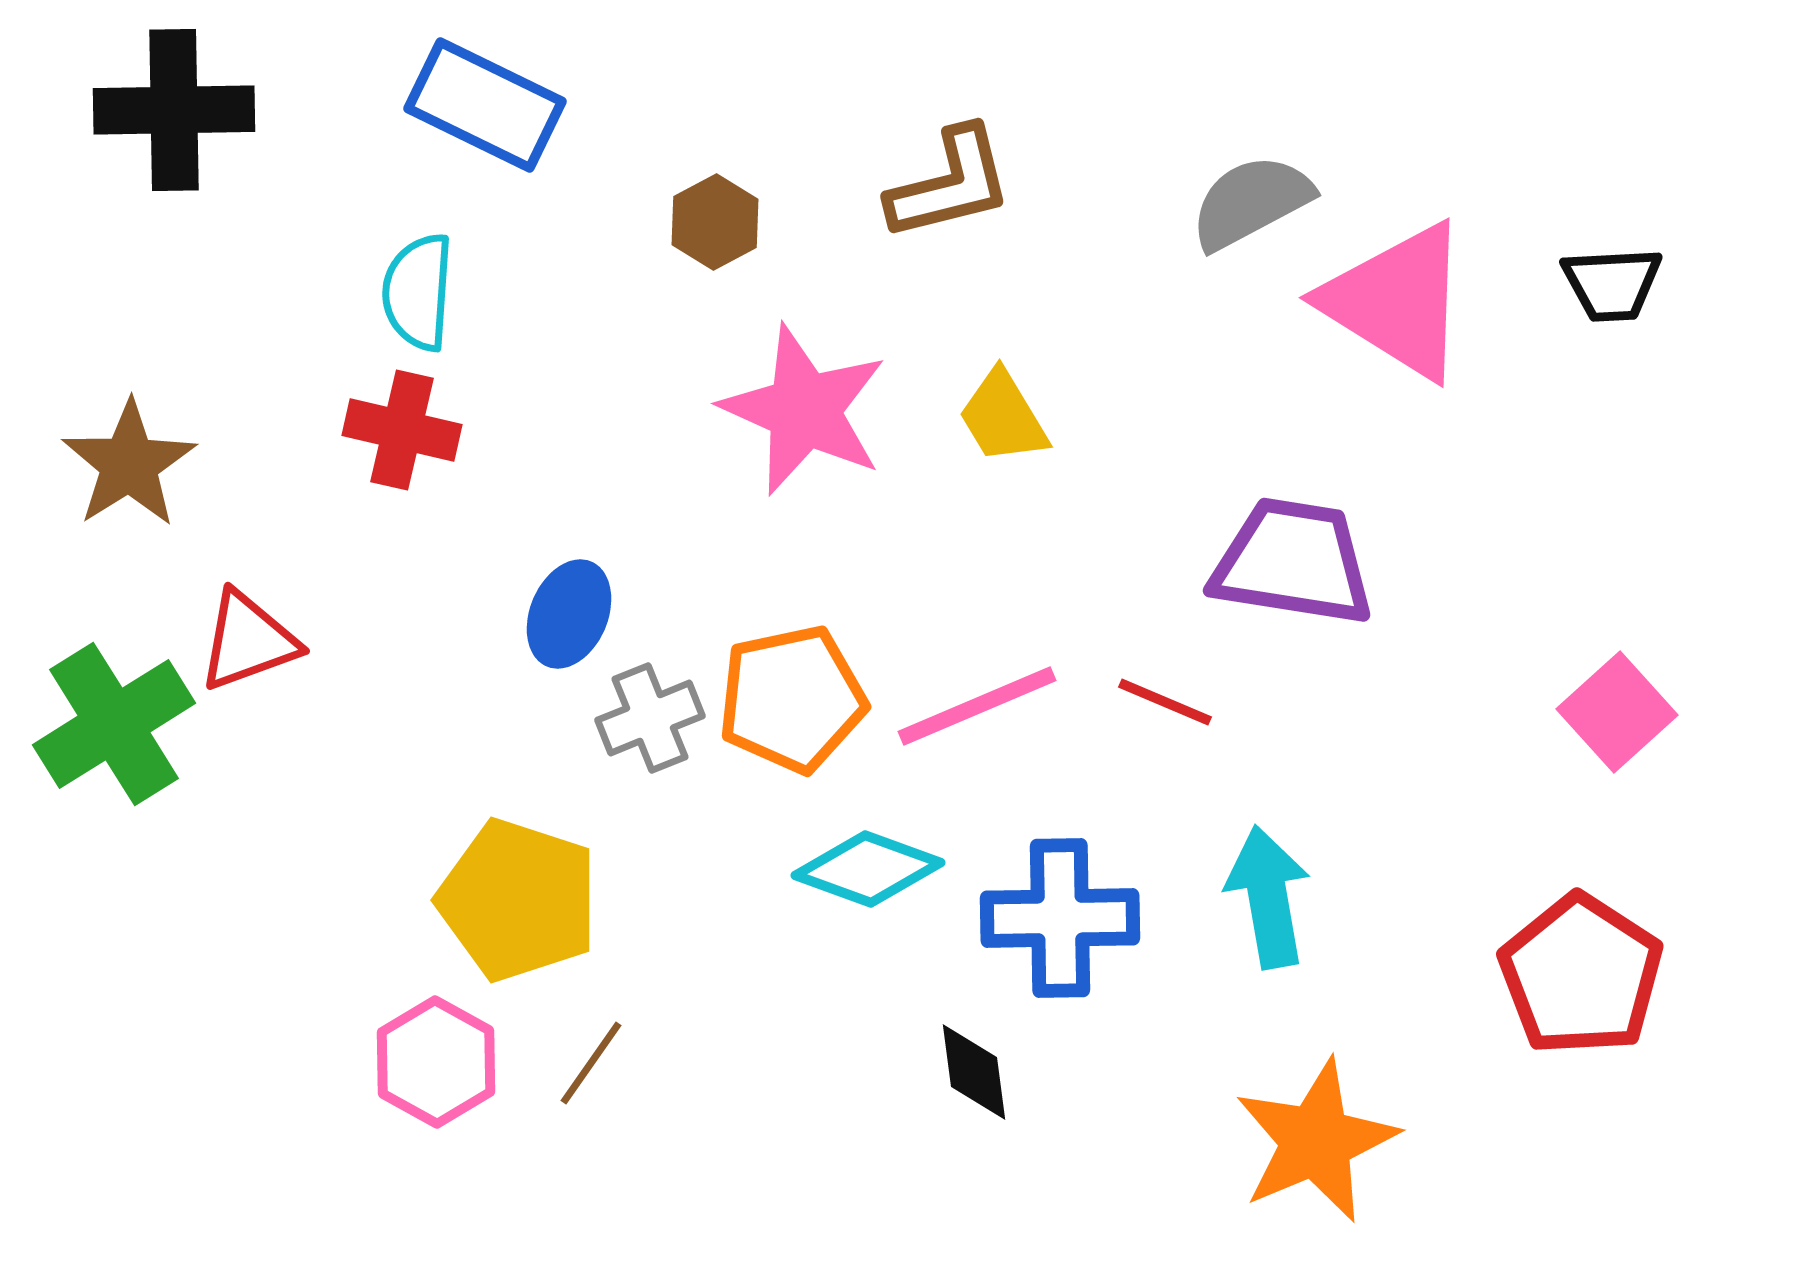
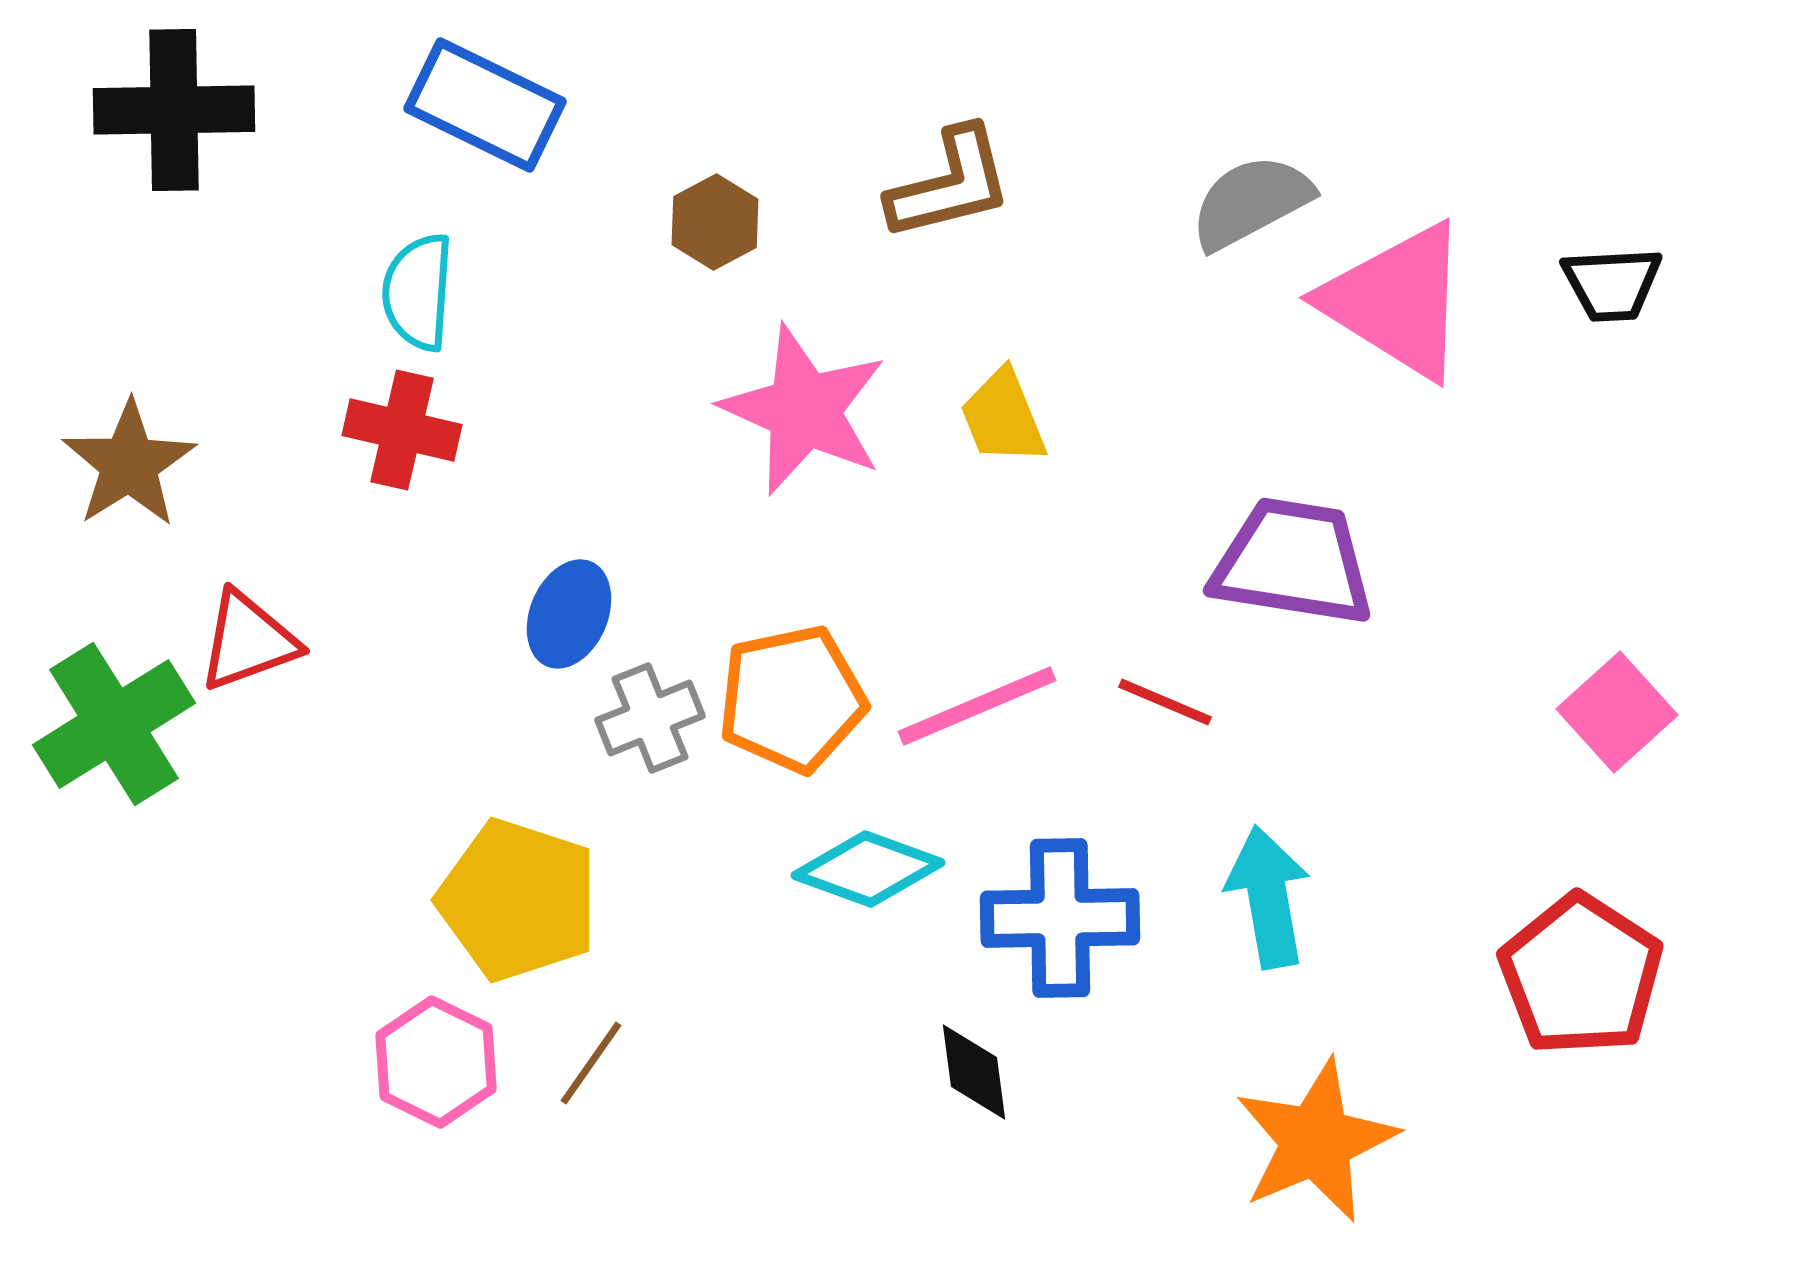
yellow trapezoid: rotated 9 degrees clockwise
pink hexagon: rotated 3 degrees counterclockwise
